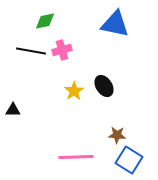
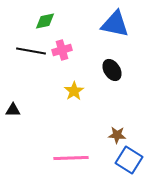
black ellipse: moved 8 px right, 16 px up
pink line: moved 5 px left, 1 px down
